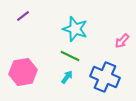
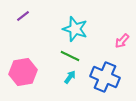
cyan arrow: moved 3 px right
